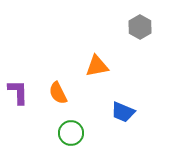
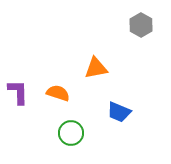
gray hexagon: moved 1 px right, 2 px up
orange triangle: moved 1 px left, 2 px down
orange semicircle: rotated 135 degrees clockwise
blue trapezoid: moved 4 px left
